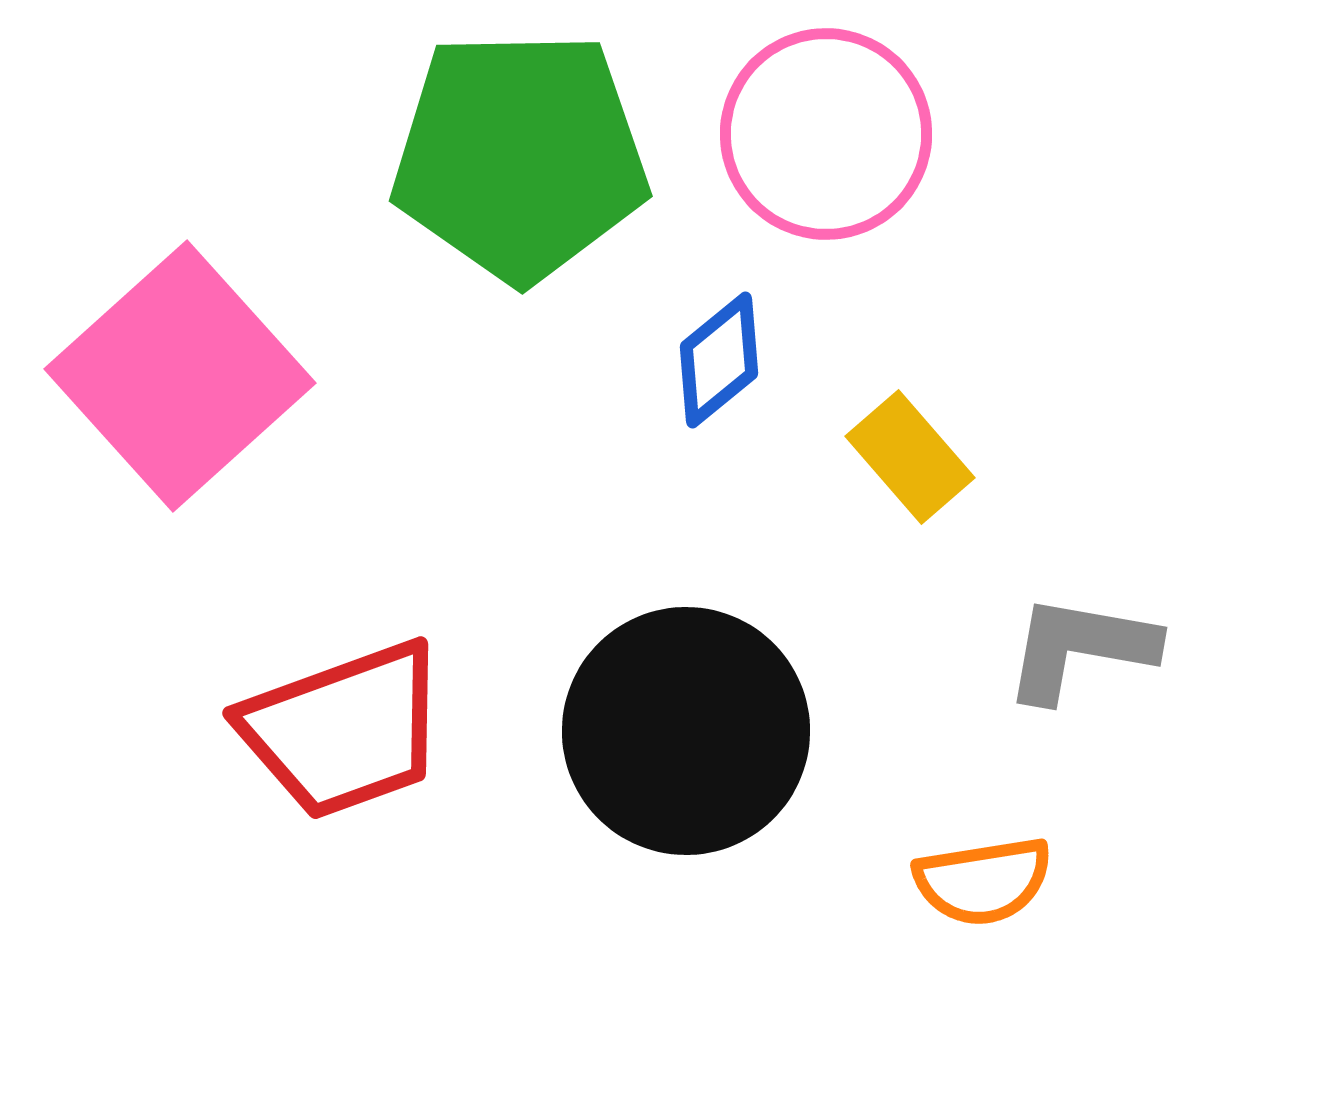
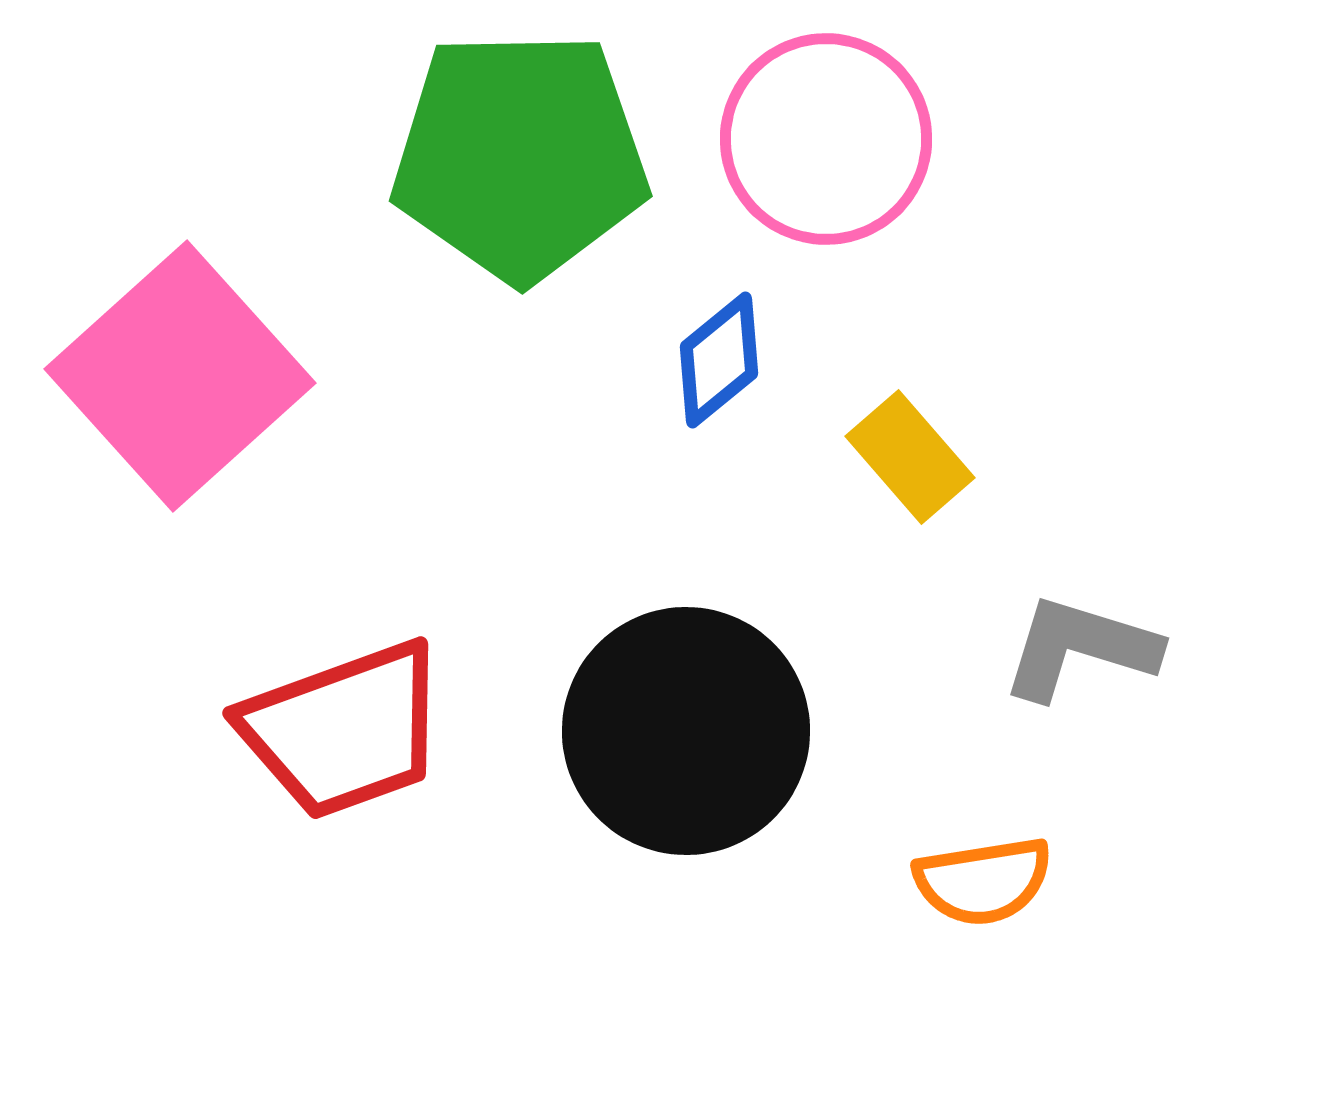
pink circle: moved 5 px down
gray L-shape: rotated 7 degrees clockwise
